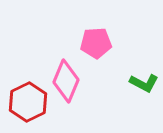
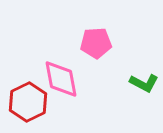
pink diamond: moved 5 px left, 2 px up; rotated 33 degrees counterclockwise
